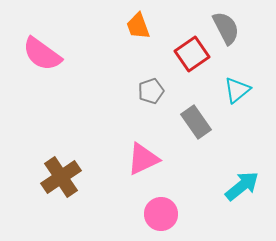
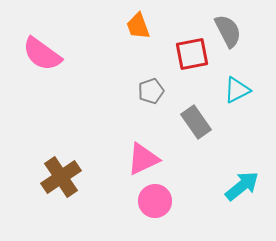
gray semicircle: moved 2 px right, 3 px down
red square: rotated 24 degrees clockwise
cyan triangle: rotated 12 degrees clockwise
pink circle: moved 6 px left, 13 px up
